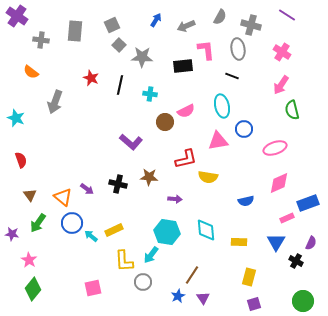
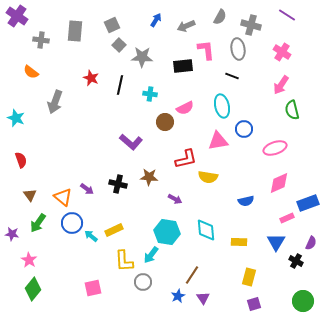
pink semicircle at (186, 111): moved 1 px left, 3 px up
purple arrow at (175, 199): rotated 24 degrees clockwise
